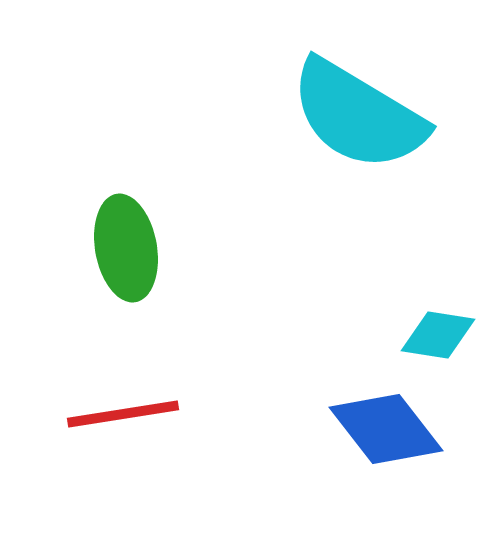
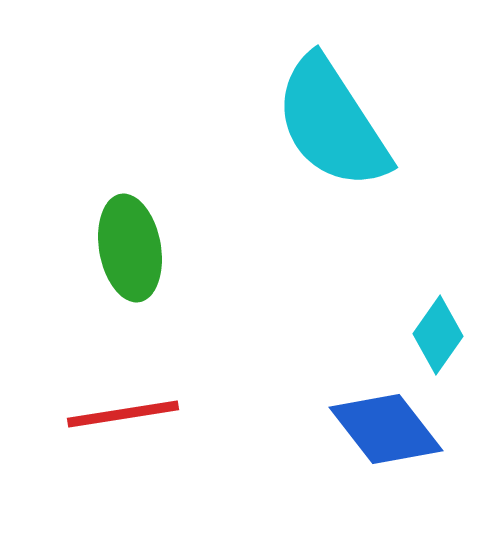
cyan semicircle: moved 26 px left, 8 px down; rotated 26 degrees clockwise
green ellipse: moved 4 px right
cyan diamond: rotated 64 degrees counterclockwise
